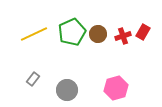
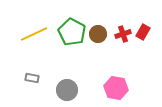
green pentagon: rotated 20 degrees counterclockwise
red cross: moved 2 px up
gray rectangle: moved 1 px left, 1 px up; rotated 64 degrees clockwise
pink hexagon: rotated 25 degrees clockwise
